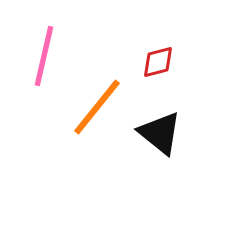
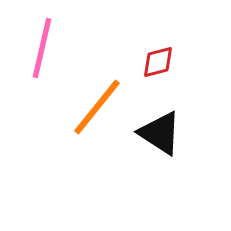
pink line: moved 2 px left, 8 px up
black triangle: rotated 6 degrees counterclockwise
